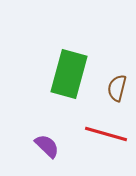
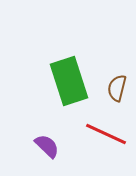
green rectangle: moved 7 px down; rotated 33 degrees counterclockwise
red line: rotated 9 degrees clockwise
